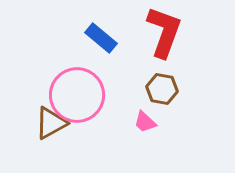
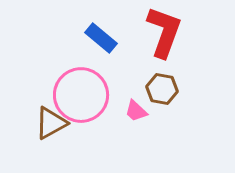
pink circle: moved 4 px right
pink trapezoid: moved 9 px left, 11 px up
